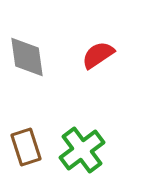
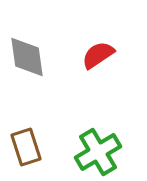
green cross: moved 16 px right, 2 px down; rotated 6 degrees clockwise
